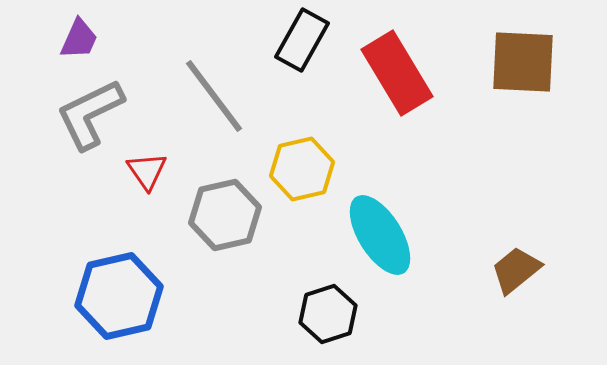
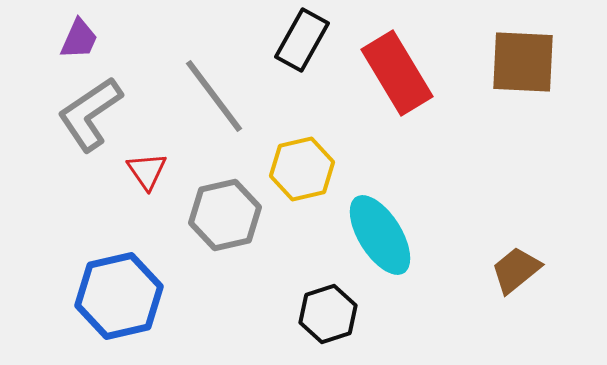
gray L-shape: rotated 8 degrees counterclockwise
